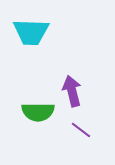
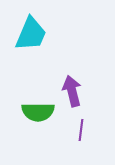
cyan trapezoid: moved 2 px down; rotated 69 degrees counterclockwise
purple line: rotated 60 degrees clockwise
